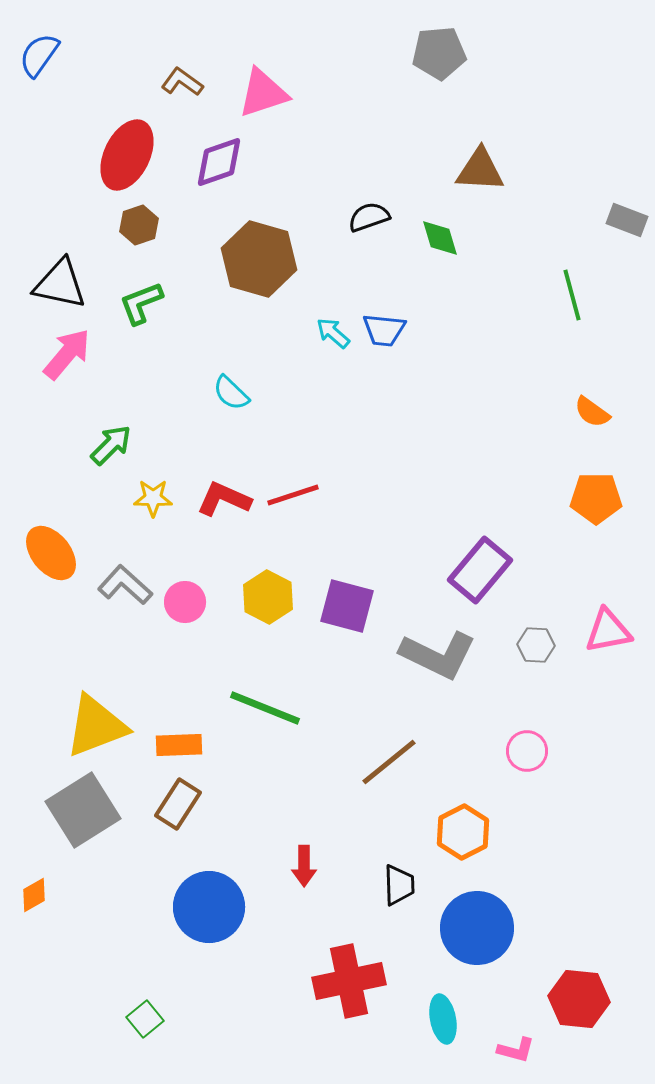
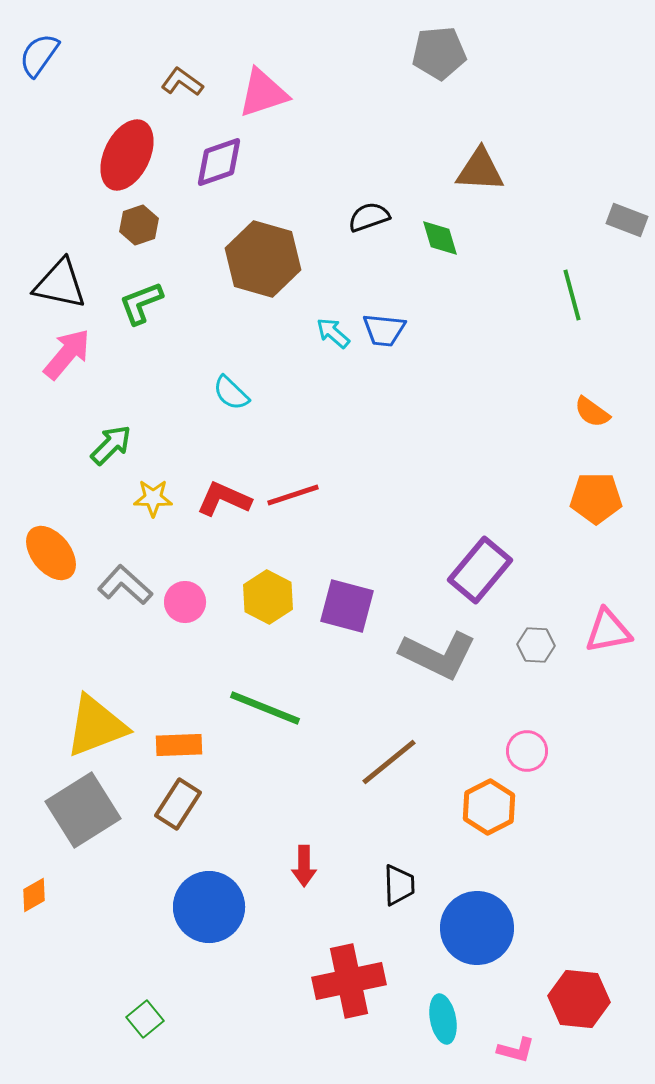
brown hexagon at (259, 259): moved 4 px right
orange hexagon at (463, 832): moved 26 px right, 25 px up
